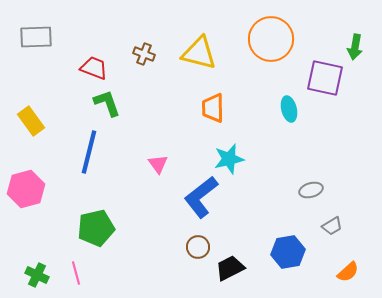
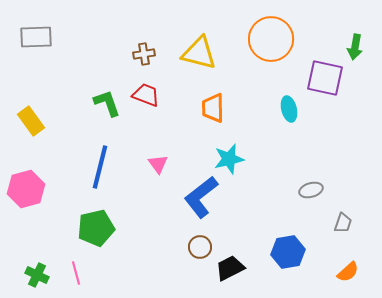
brown cross: rotated 30 degrees counterclockwise
red trapezoid: moved 52 px right, 27 px down
blue line: moved 11 px right, 15 px down
gray trapezoid: moved 11 px right, 3 px up; rotated 40 degrees counterclockwise
brown circle: moved 2 px right
